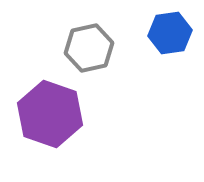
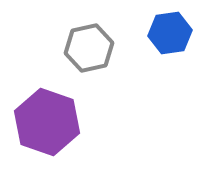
purple hexagon: moved 3 px left, 8 px down
